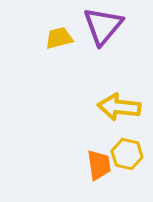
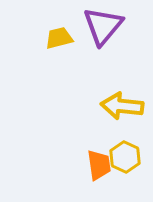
yellow arrow: moved 3 px right, 1 px up
yellow hexagon: moved 2 px left, 3 px down; rotated 12 degrees clockwise
